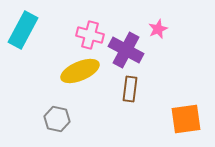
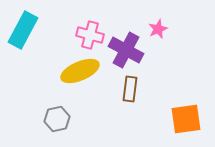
gray hexagon: rotated 25 degrees counterclockwise
